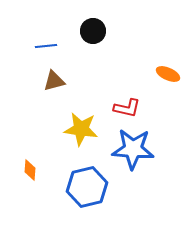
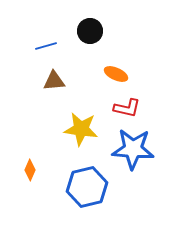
black circle: moved 3 px left
blue line: rotated 10 degrees counterclockwise
orange ellipse: moved 52 px left
brown triangle: rotated 10 degrees clockwise
orange diamond: rotated 20 degrees clockwise
